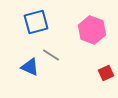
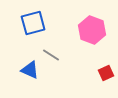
blue square: moved 3 px left, 1 px down
blue triangle: moved 3 px down
